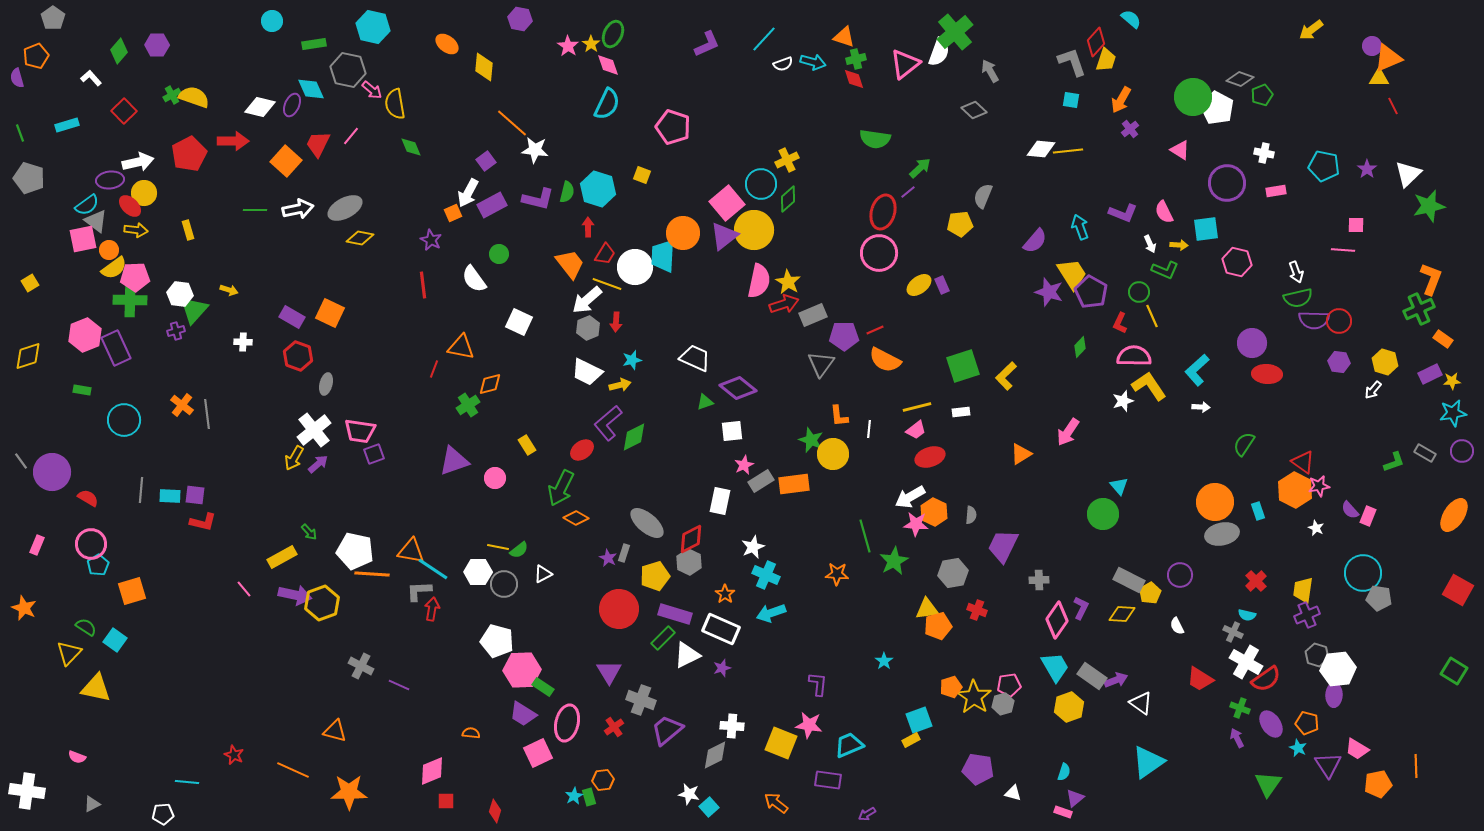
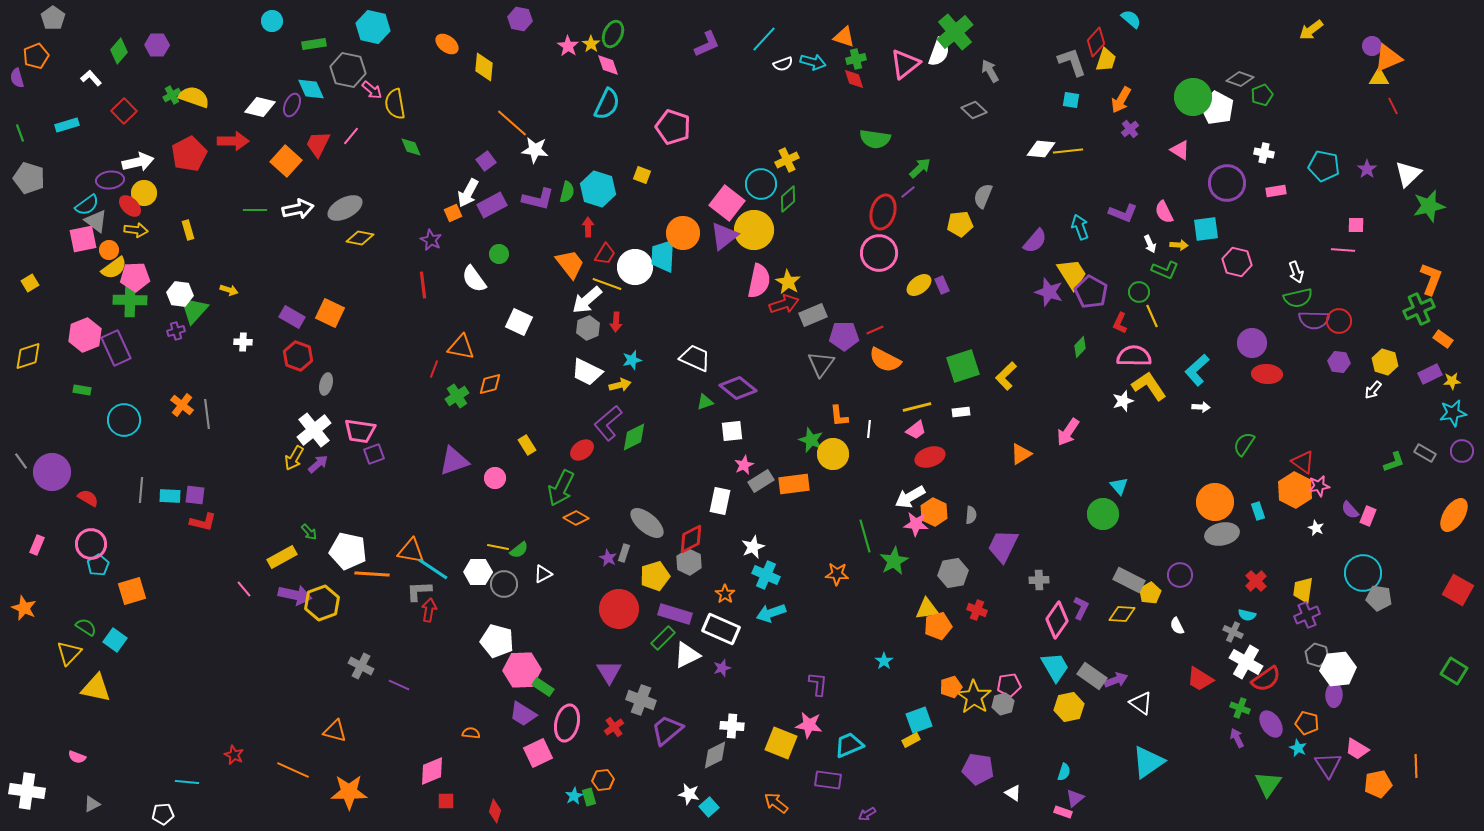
pink square at (727, 203): rotated 12 degrees counterclockwise
green cross at (468, 405): moved 11 px left, 9 px up
white pentagon at (355, 551): moved 7 px left
red arrow at (432, 609): moved 3 px left, 1 px down
yellow hexagon at (1069, 707): rotated 8 degrees clockwise
white triangle at (1013, 793): rotated 18 degrees clockwise
